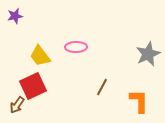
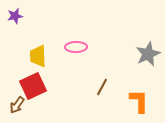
yellow trapezoid: moved 2 px left; rotated 35 degrees clockwise
